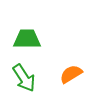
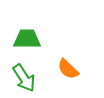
orange semicircle: moved 3 px left, 5 px up; rotated 105 degrees counterclockwise
